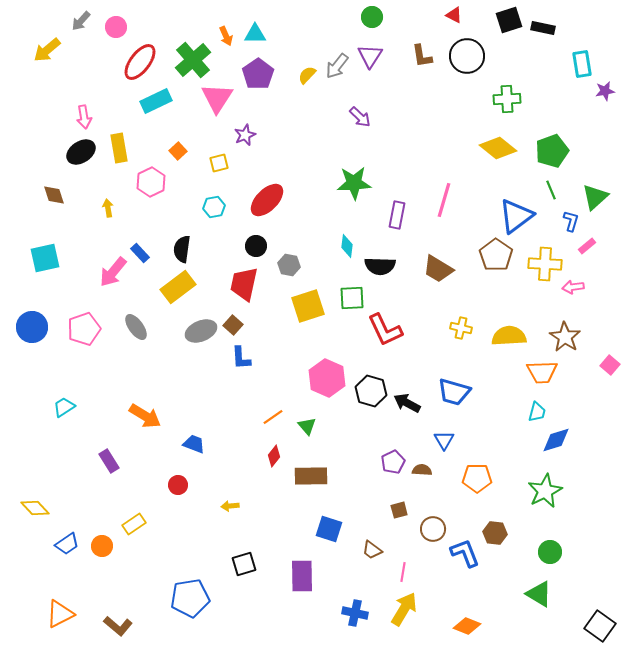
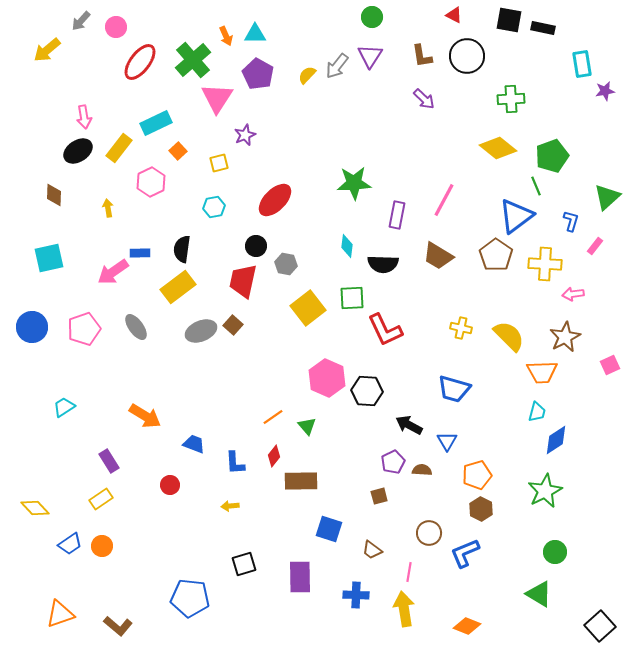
black square at (509, 20): rotated 28 degrees clockwise
purple pentagon at (258, 74): rotated 8 degrees counterclockwise
green cross at (507, 99): moved 4 px right
cyan rectangle at (156, 101): moved 22 px down
purple arrow at (360, 117): moved 64 px right, 18 px up
yellow rectangle at (119, 148): rotated 48 degrees clockwise
green pentagon at (552, 151): moved 5 px down
black ellipse at (81, 152): moved 3 px left, 1 px up
green line at (551, 190): moved 15 px left, 4 px up
brown diamond at (54, 195): rotated 20 degrees clockwise
green triangle at (595, 197): moved 12 px right
red ellipse at (267, 200): moved 8 px right
pink line at (444, 200): rotated 12 degrees clockwise
pink rectangle at (587, 246): moved 8 px right; rotated 12 degrees counterclockwise
blue rectangle at (140, 253): rotated 48 degrees counterclockwise
cyan square at (45, 258): moved 4 px right
gray hexagon at (289, 265): moved 3 px left, 1 px up
black semicircle at (380, 266): moved 3 px right, 2 px up
brown trapezoid at (438, 269): moved 13 px up
pink arrow at (113, 272): rotated 16 degrees clockwise
red trapezoid at (244, 284): moved 1 px left, 3 px up
pink arrow at (573, 287): moved 7 px down
yellow square at (308, 306): moved 2 px down; rotated 20 degrees counterclockwise
yellow semicircle at (509, 336): rotated 48 degrees clockwise
brown star at (565, 337): rotated 12 degrees clockwise
blue L-shape at (241, 358): moved 6 px left, 105 px down
pink square at (610, 365): rotated 24 degrees clockwise
black hexagon at (371, 391): moved 4 px left; rotated 12 degrees counterclockwise
blue trapezoid at (454, 392): moved 3 px up
black arrow at (407, 403): moved 2 px right, 22 px down
blue triangle at (444, 440): moved 3 px right, 1 px down
blue diamond at (556, 440): rotated 16 degrees counterclockwise
brown rectangle at (311, 476): moved 10 px left, 5 px down
orange pentagon at (477, 478): moved 3 px up; rotated 16 degrees counterclockwise
red circle at (178, 485): moved 8 px left
brown square at (399, 510): moved 20 px left, 14 px up
yellow rectangle at (134, 524): moved 33 px left, 25 px up
brown circle at (433, 529): moved 4 px left, 4 px down
brown hexagon at (495, 533): moved 14 px left, 24 px up; rotated 20 degrees clockwise
blue trapezoid at (67, 544): moved 3 px right
green circle at (550, 552): moved 5 px right
blue L-shape at (465, 553): rotated 92 degrees counterclockwise
pink line at (403, 572): moved 6 px right
purple rectangle at (302, 576): moved 2 px left, 1 px down
blue pentagon at (190, 598): rotated 15 degrees clockwise
yellow arrow at (404, 609): rotated 40 degrees counterclockwise
blue cross at (355, 613): moved 1 px right, 18 px up; rotated 10 degrees counterclockwise
orange triangle at (60, 614): rotated 8 degrees clockwise
black square at (600, 626): rotated 12 degrees clockwise
